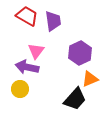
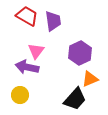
yellow circle: moved 6 px down
